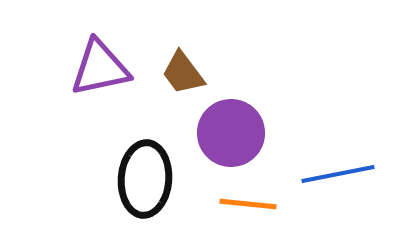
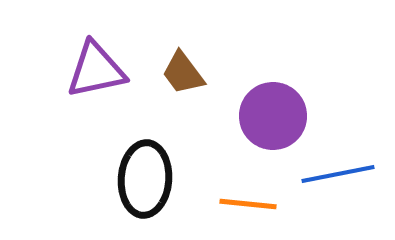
purple triangle: moved 4 px left, 2 px down
purple circle: moved 42 px right, 17 px up
